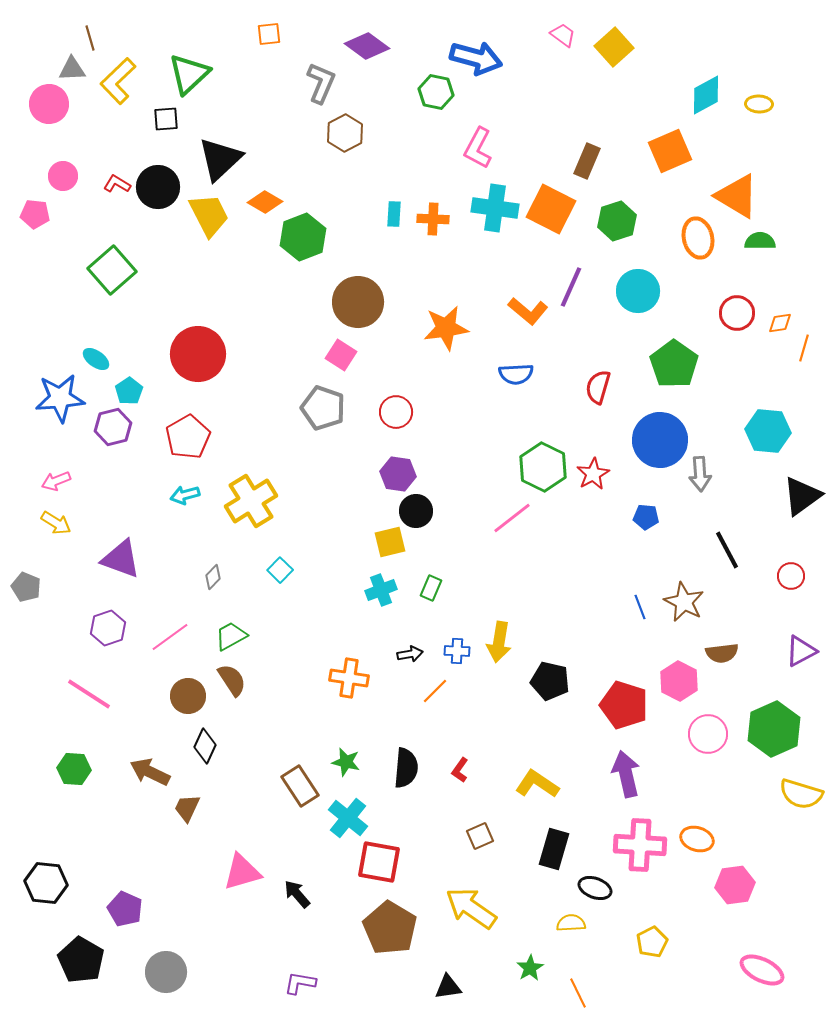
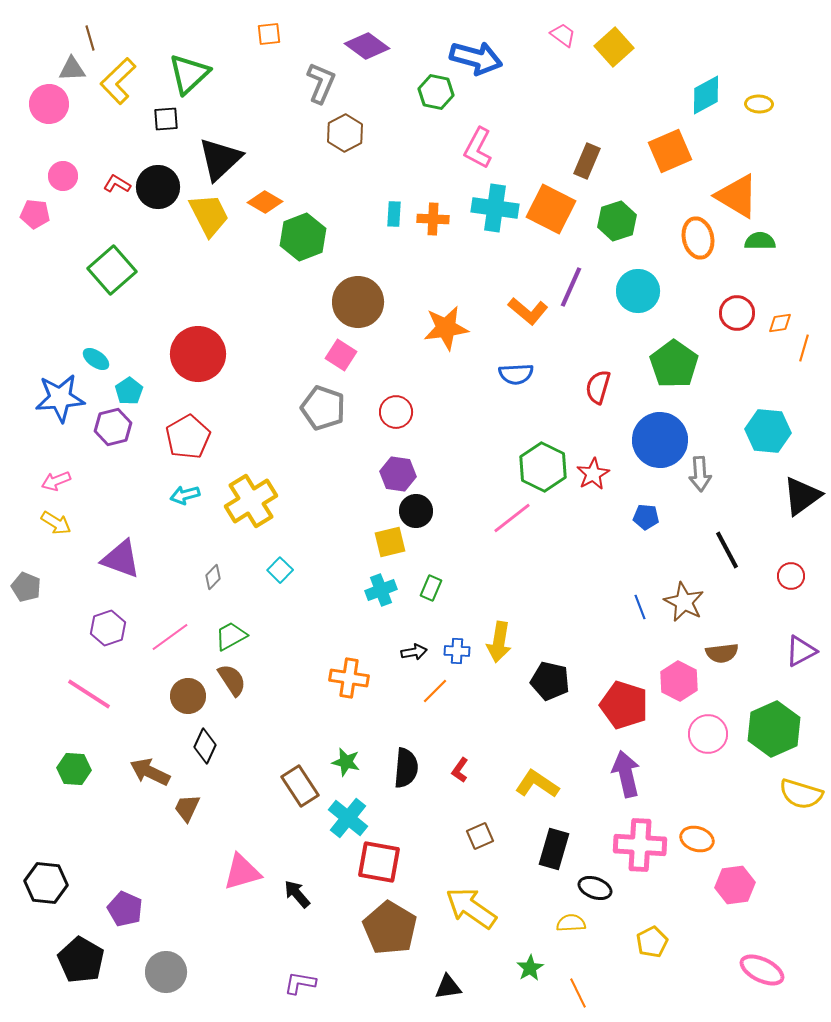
black arrow at (410, 654): moved 4 px right, 2 px up
